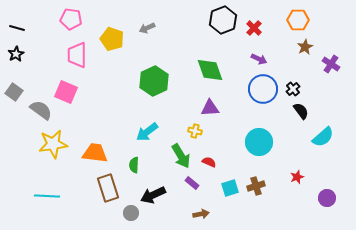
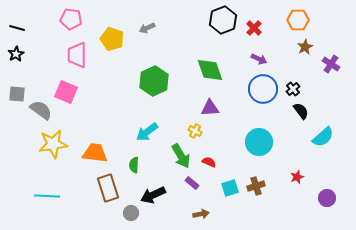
gray square: moved 3 px right, 2 px down; rotated 30 degrees counterclockwise
yellow cross: rotated 16 degrees clockwise
